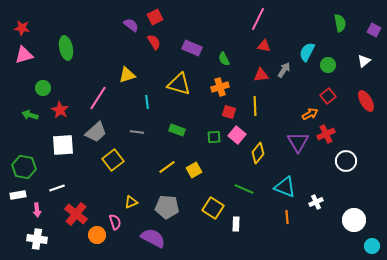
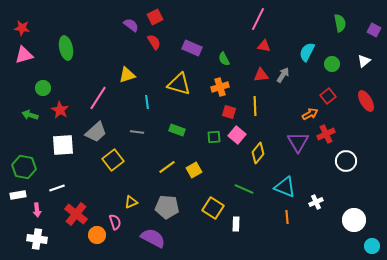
green circle at (328, 65): moved 4 px right, 1 px up
gray arrow at (284, 70): moved 1 px left, 5 px down
